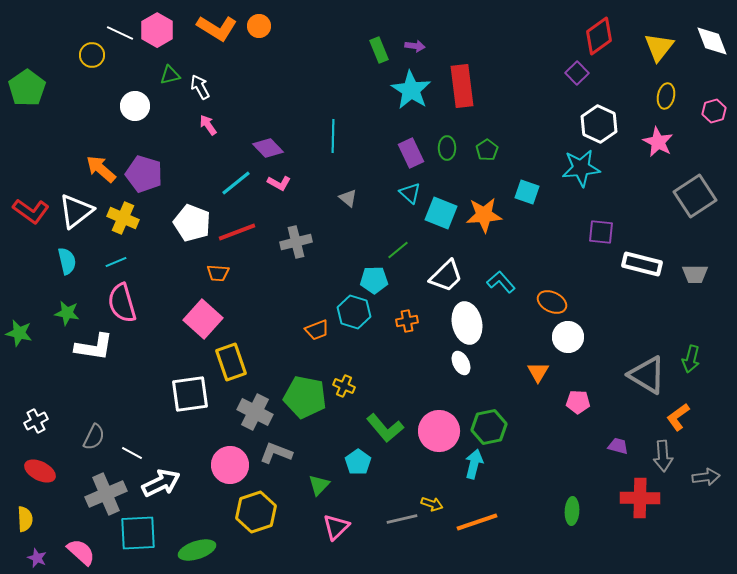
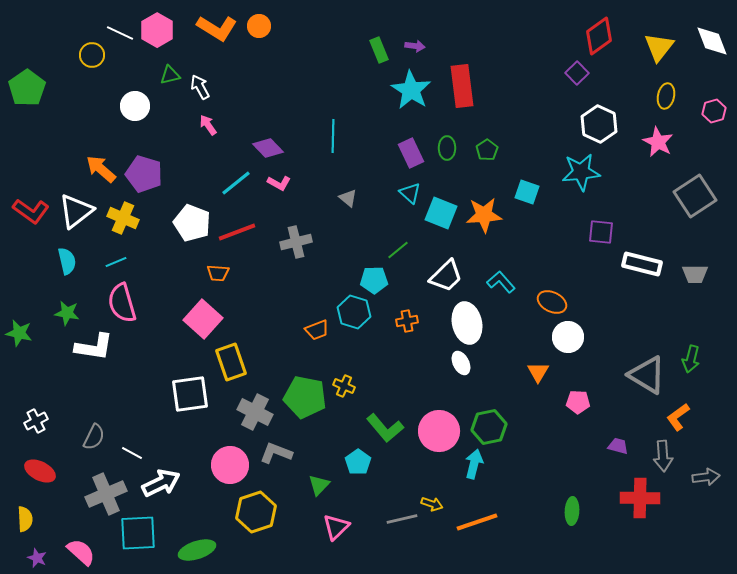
cyan star at (581, 168): moved 4 px down
